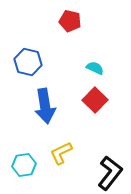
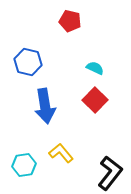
yellow L-shape: rotated 75 degrees clockwise
